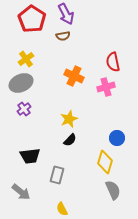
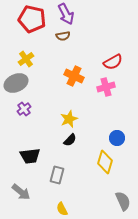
red pentagon: rotated 20 degrees counterclockwise
red semicircle: rotated 108 degrees counterclockwise
gray ellipse: moved 5 px left
gray semicircle: moved 10 px right, 11 px down
